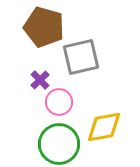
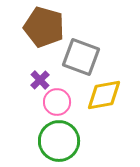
gray square: rotated 33 degrees clockwise
pink circle: moved 2 px left
yellow diamond: moved 32 px up
green circle: moved 3 px up
